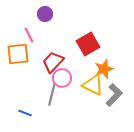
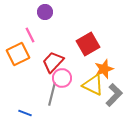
purple circle: moved 2 px up
pink line: moved 1 px right
orange square: rotated 20 degrees counterclockwise
